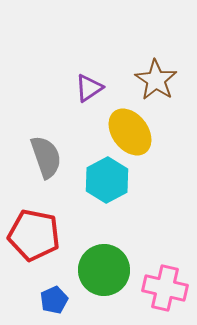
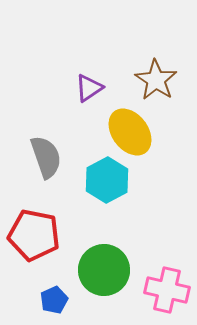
pink cross: moved 2 px right, 2 px down
